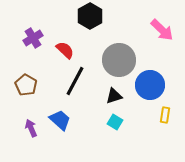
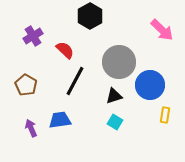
purple cross: moved 2 px up
gray circle: moved 2 px down
blue trapezoid: rotated 50 degrees counterclockwise
